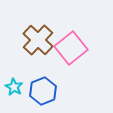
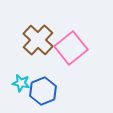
cyan star: moved 7 px right, 4 px up; rotated 18 degrees counterclockwise
